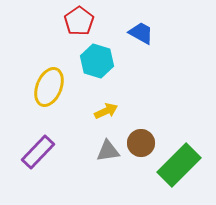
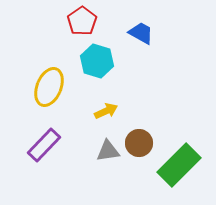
red pentagon: moved 3 px right
brown circle: moved 2 px left
purple rectangle: moved 6 px right, 7 px up
